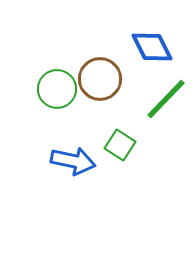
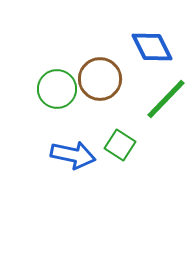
blue arrow: moved 6 px up
